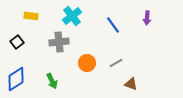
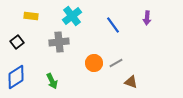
orange circle: moved 7 px right
blue diamond: moved 2 px up
brown triangle: moved 2 px up
